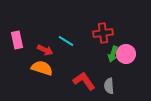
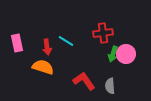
pink rectangle: moved 3 px down
red arrow: moved 2 px right, 3 px up; rotated 56 degrees clockwise
orange semicircle: moved 1 px right, 1 px up
gray semicircle: moved 1 px right
